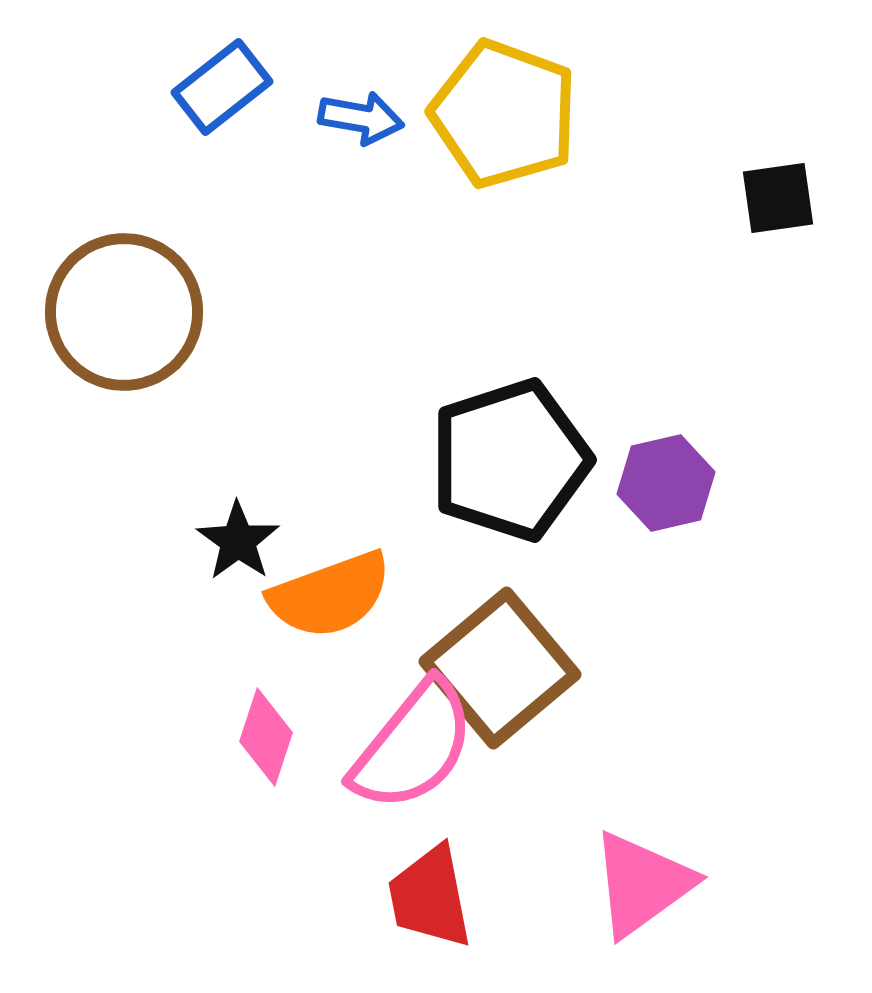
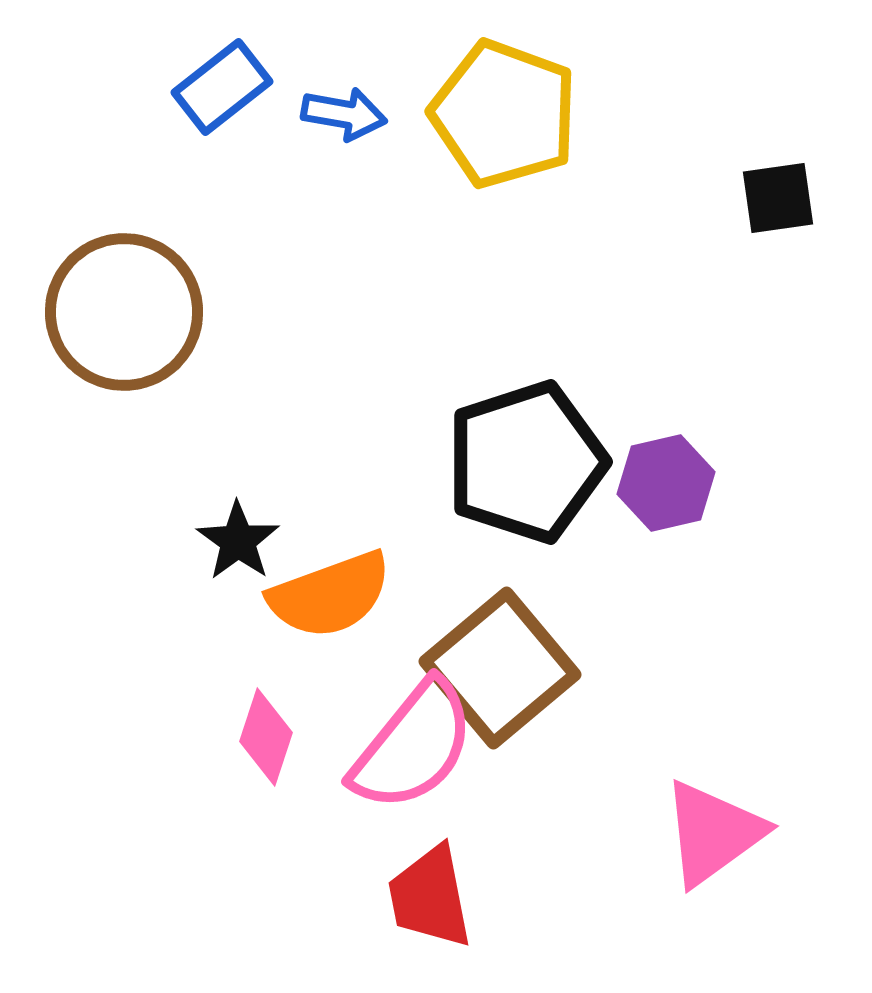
blue arrow: moved 17 px left, 4 px up
black pentagon: moved 16 px right, 2 px down
pink triangle: moved 71 px right, 51 px up
